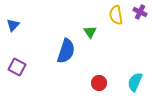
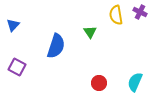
blue semicircle: moved 10 px left, 5 px up
